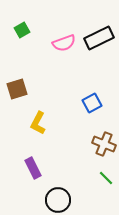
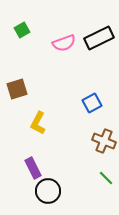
brown cross: moved 3 px up
black circle: moved 10 px left, 9 px up
